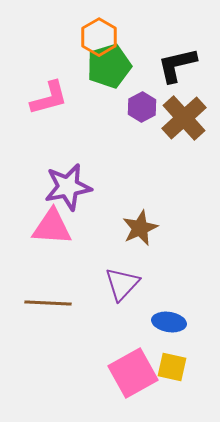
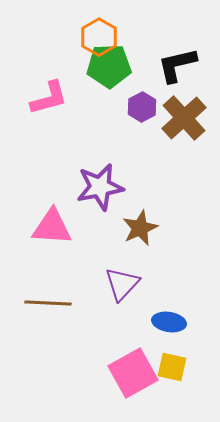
green pentagon: rotated 15 degrees clockwise
purple star: moved 32 px right
